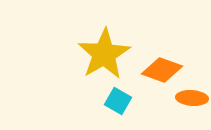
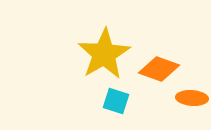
orange diamond: moved 3 px left, 1 px up
cyan square: moved 2 px left; rotated 12 degrees counterclockwise
